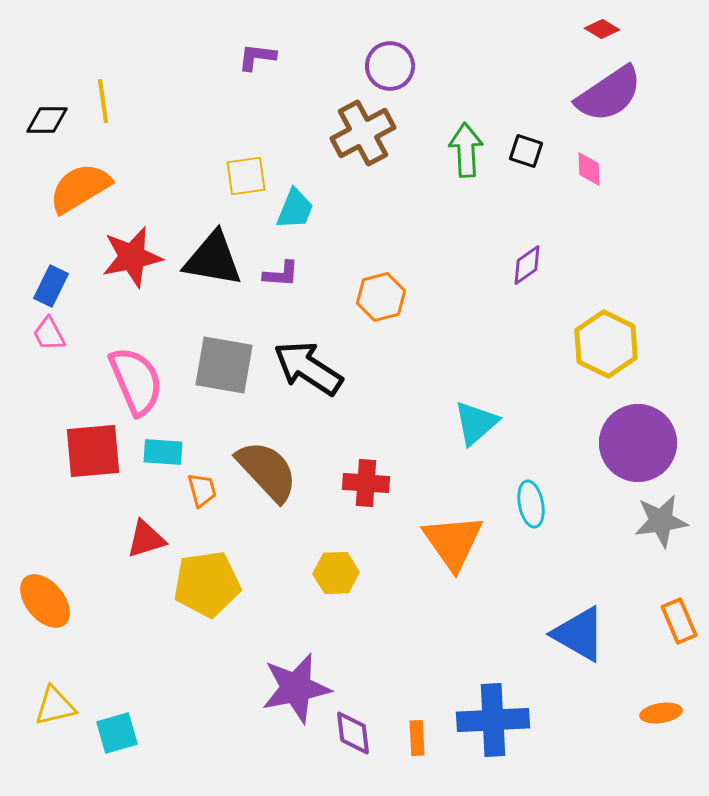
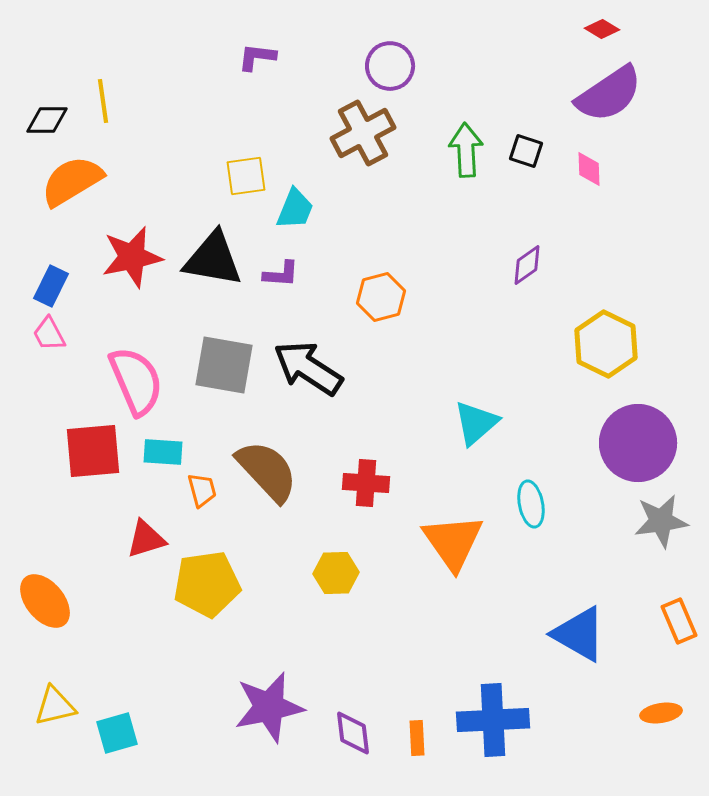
orange semicircle at (80, 188): moved 8 px left, 7 px up
purple star at (296, 688): moved 27 px left, 19 px down
